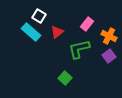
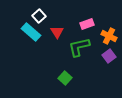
white square: rotated 16 degrees clockwise
pink rectangle: rotated 32 degrees clockwise
red triangle: rotated 24 degrees counterclockwise
green L-shape: moved 2 px up
